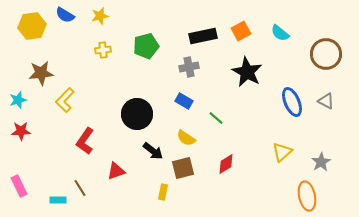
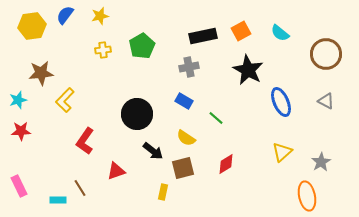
blue semicircle: rotated 96 degrees clockwise
green pentagon: moved 4 px left; rotated 15 degrees counterclockwise
black star: moved 1 px right, 2 px up
blue ellipse: moved 11 px left
